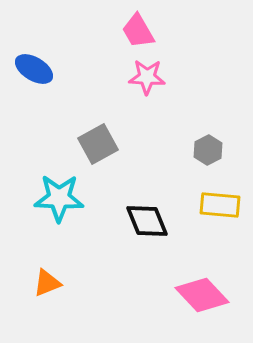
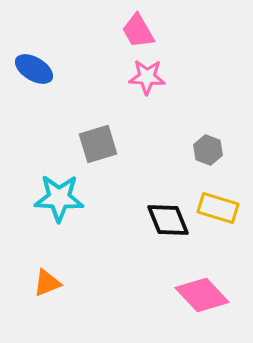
gray square: rotated 12 degrees clockwise
gray hexagon: rotated 12 degrees counterclockwise
yellow rectangle: moved 2 px left, 3 px down; rotated 12 degrees clockwise
black diamond: moved 21 px right, 1 px up
